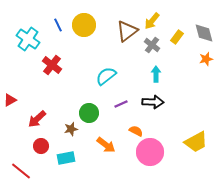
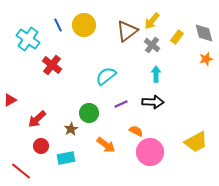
brown star: rotated 16 degrees counterclockwise
